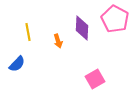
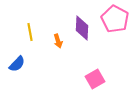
yellow line: moved 2 px right
